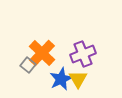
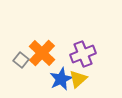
gray square: moved 7 px left, 5 px up
yellow triangle: rotated 18 degrees clockwise
